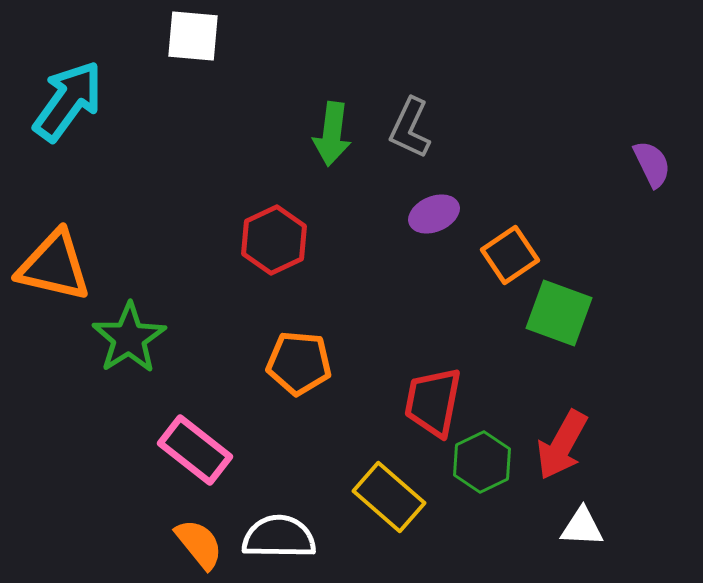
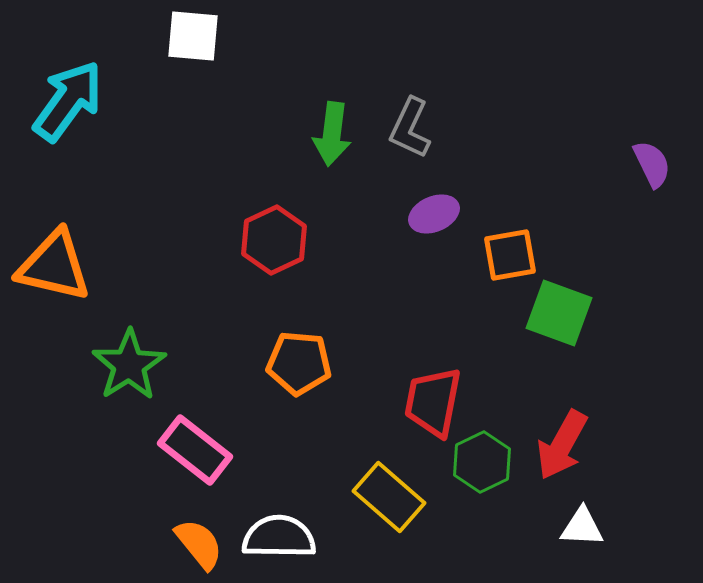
orange square: rotated 24 degrees clockwise
green star: moved 27 px down
